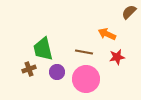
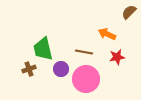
purple circle: moved 4 px right, 3 px up
